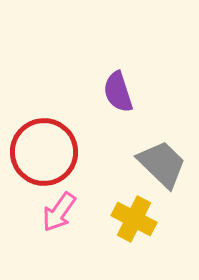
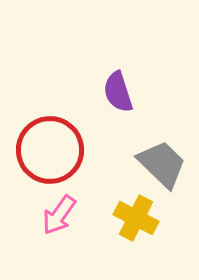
red circle: moved 6 px right, 2 px up
pink arrow: moved 3 px down
yellow cross: moved 2 px right, 1 px up
